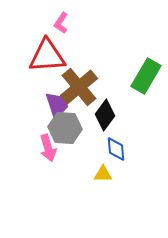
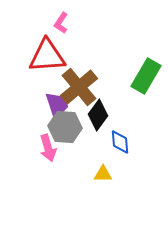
black diamond: moved 7 px left
gray hexagon: moved 1 px up
blue diamond: moved 4 px right, 7 px up
